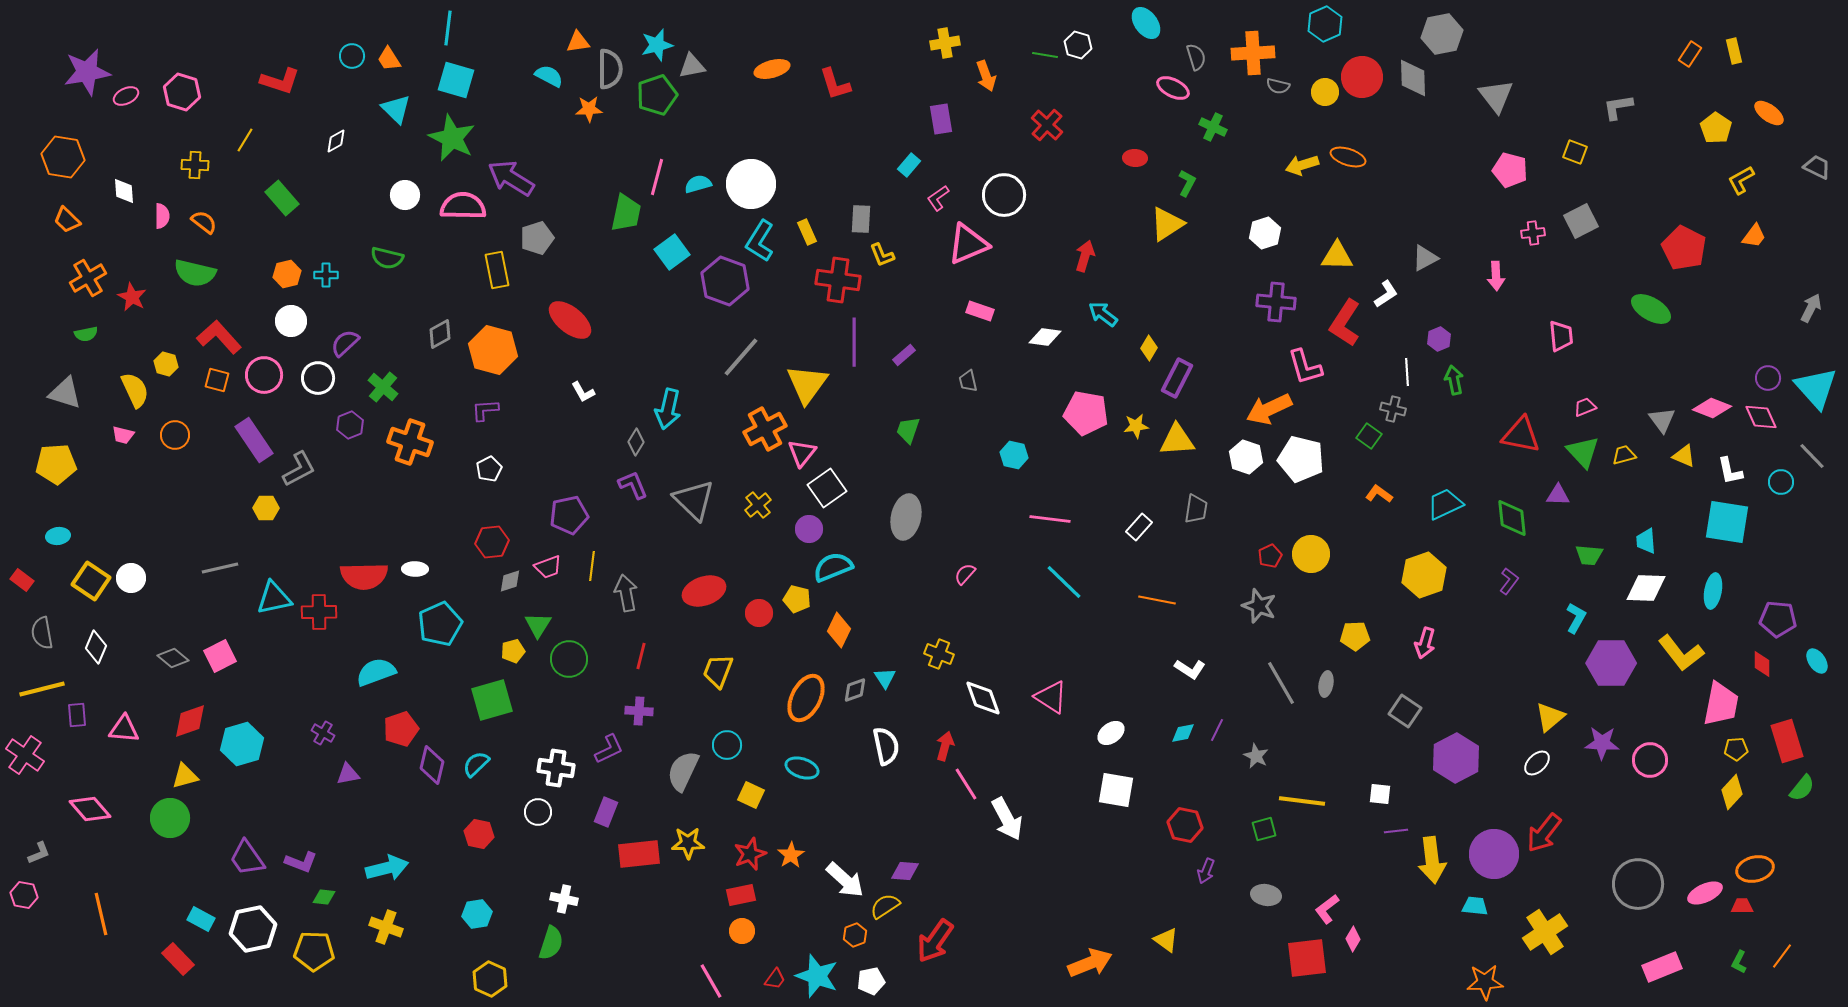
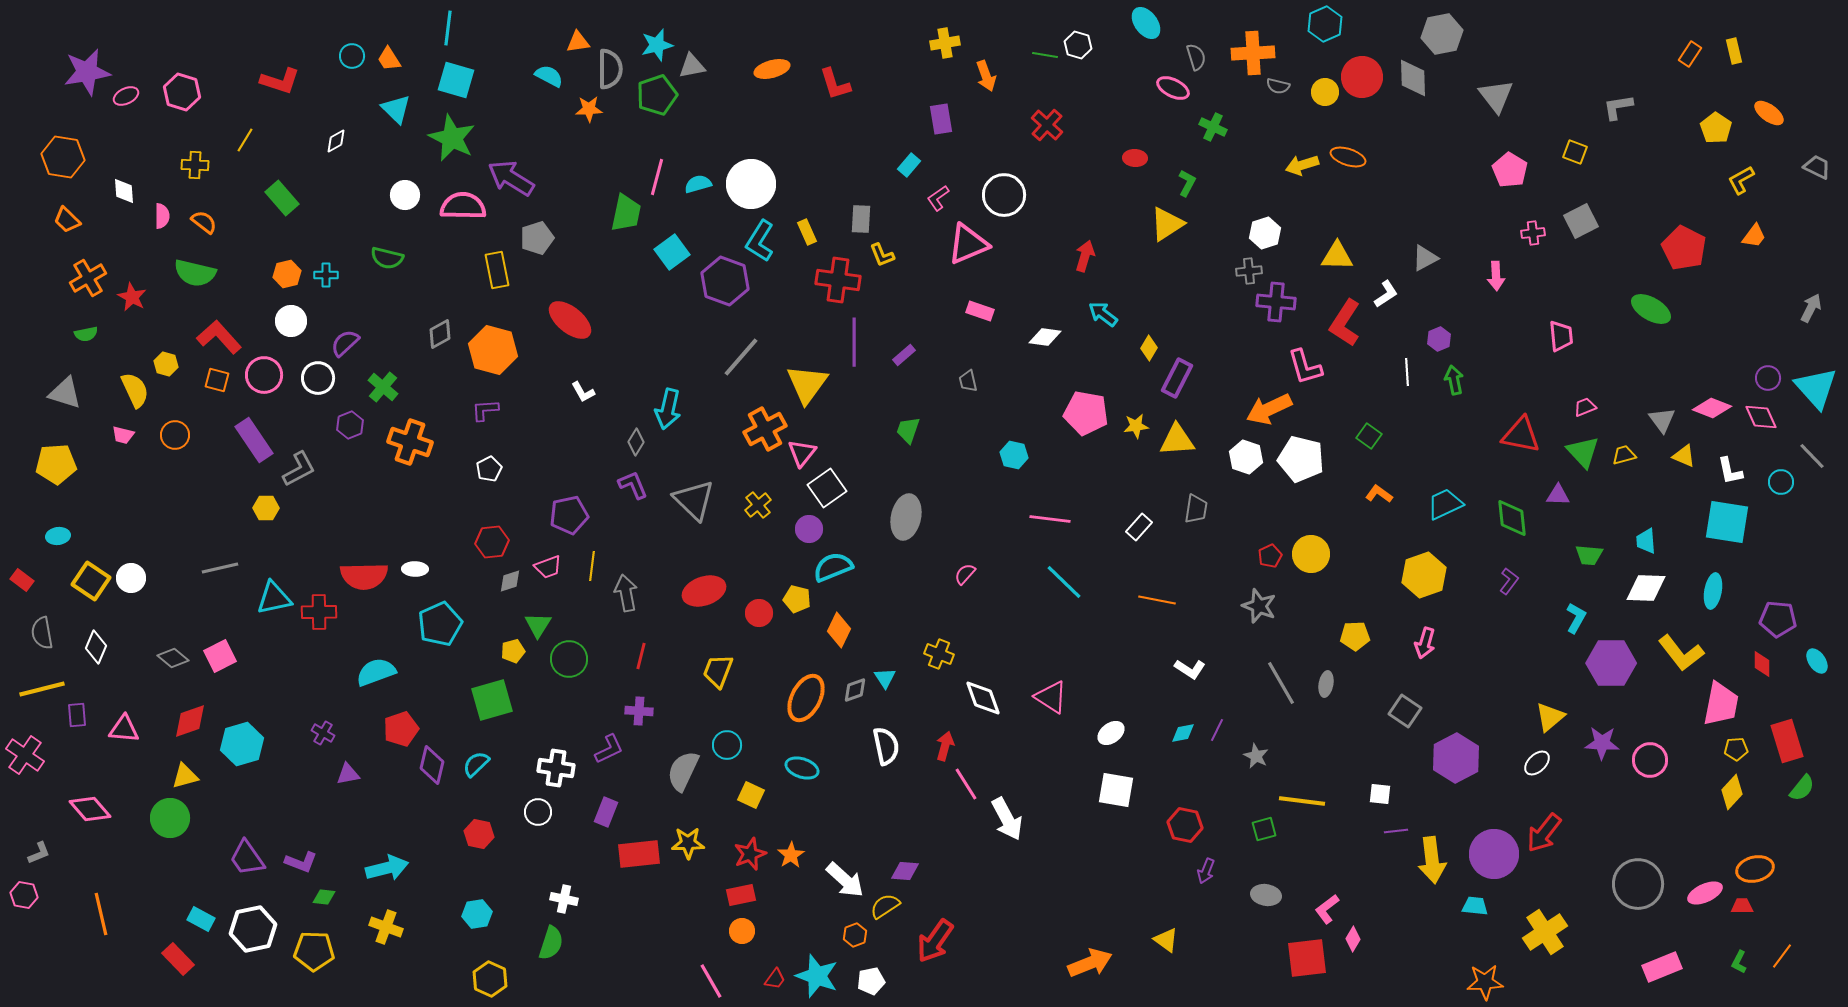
pink pentagon at (1510, 170): rotated 16 degrees clockwise
gray cross at (1393, 409): moved 144 px left, 138 px up; rotated 20 degrees counterclockwise
